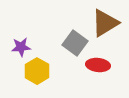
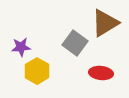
red ellipse: moved 3 px right, 8 px down
